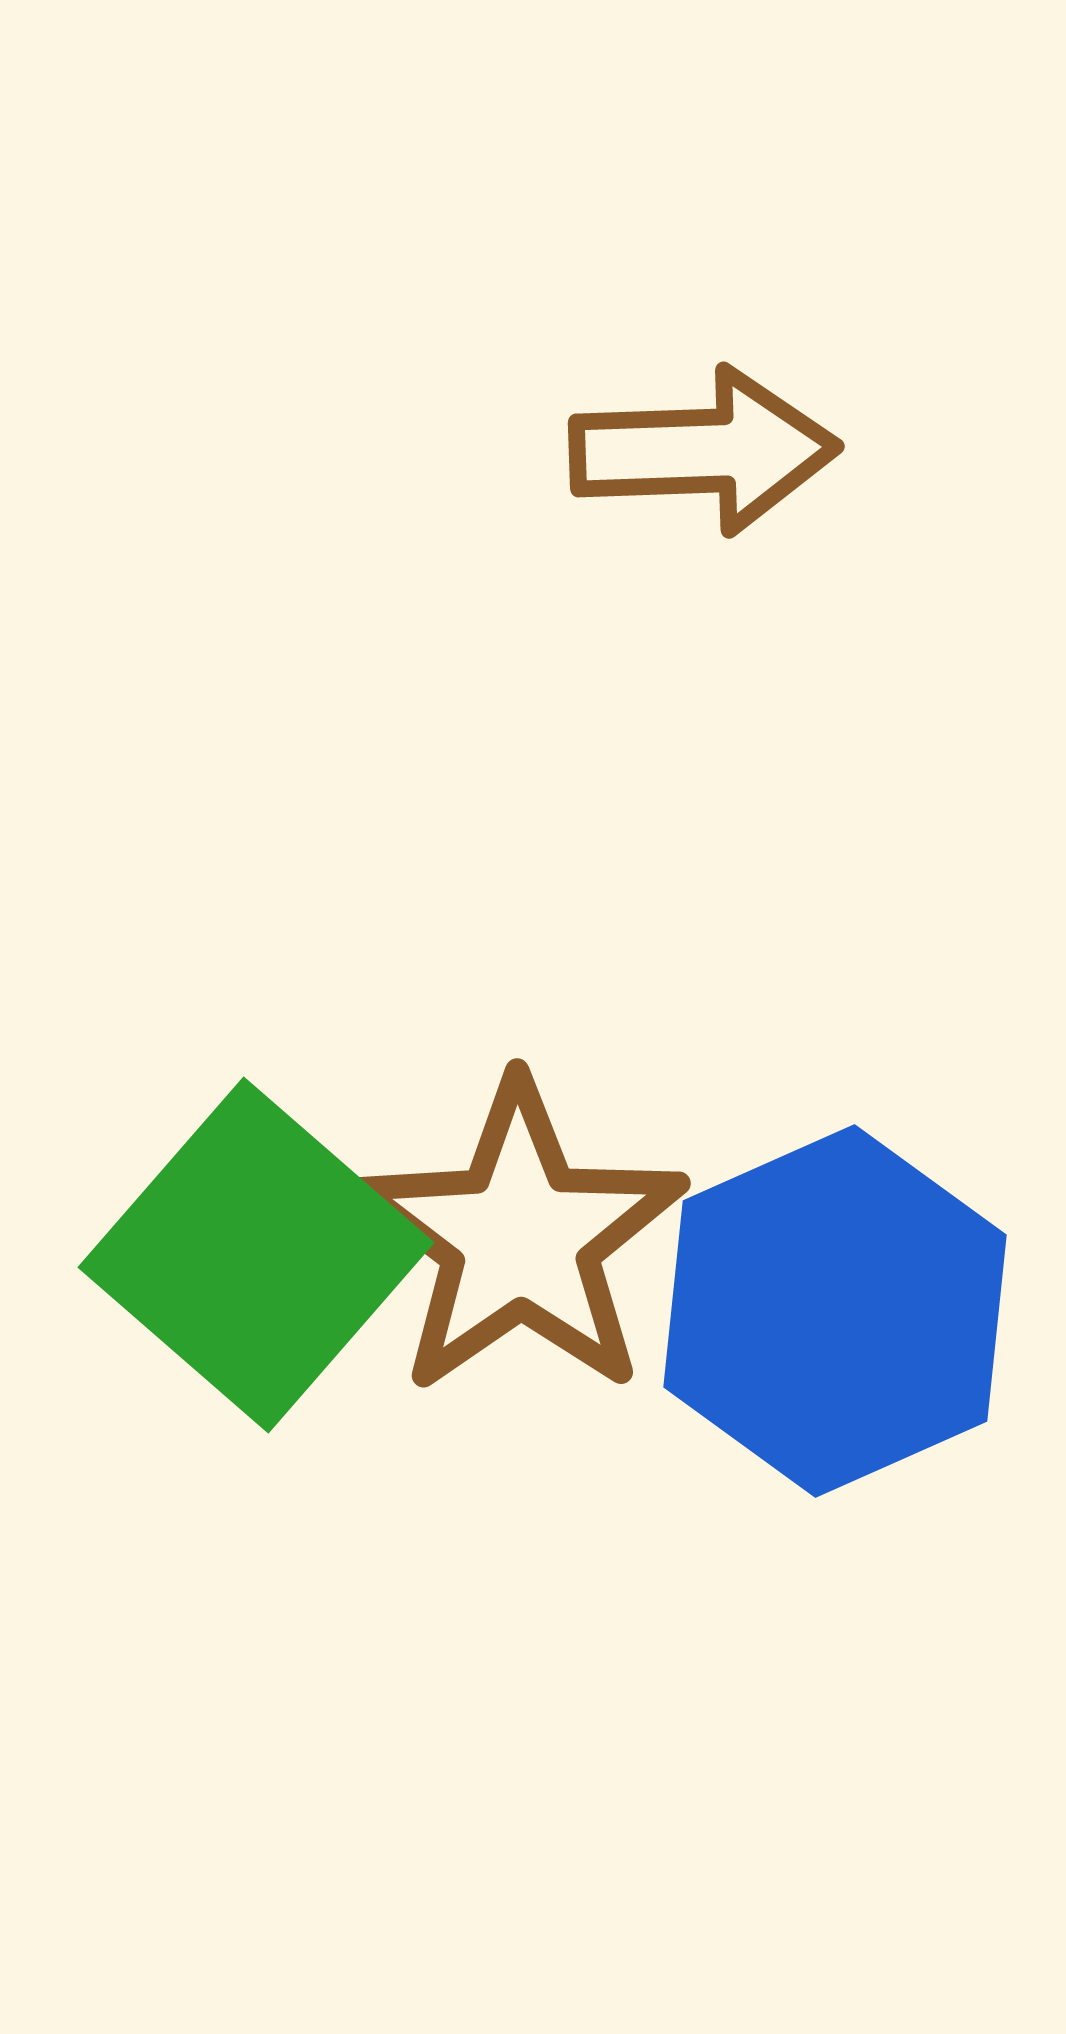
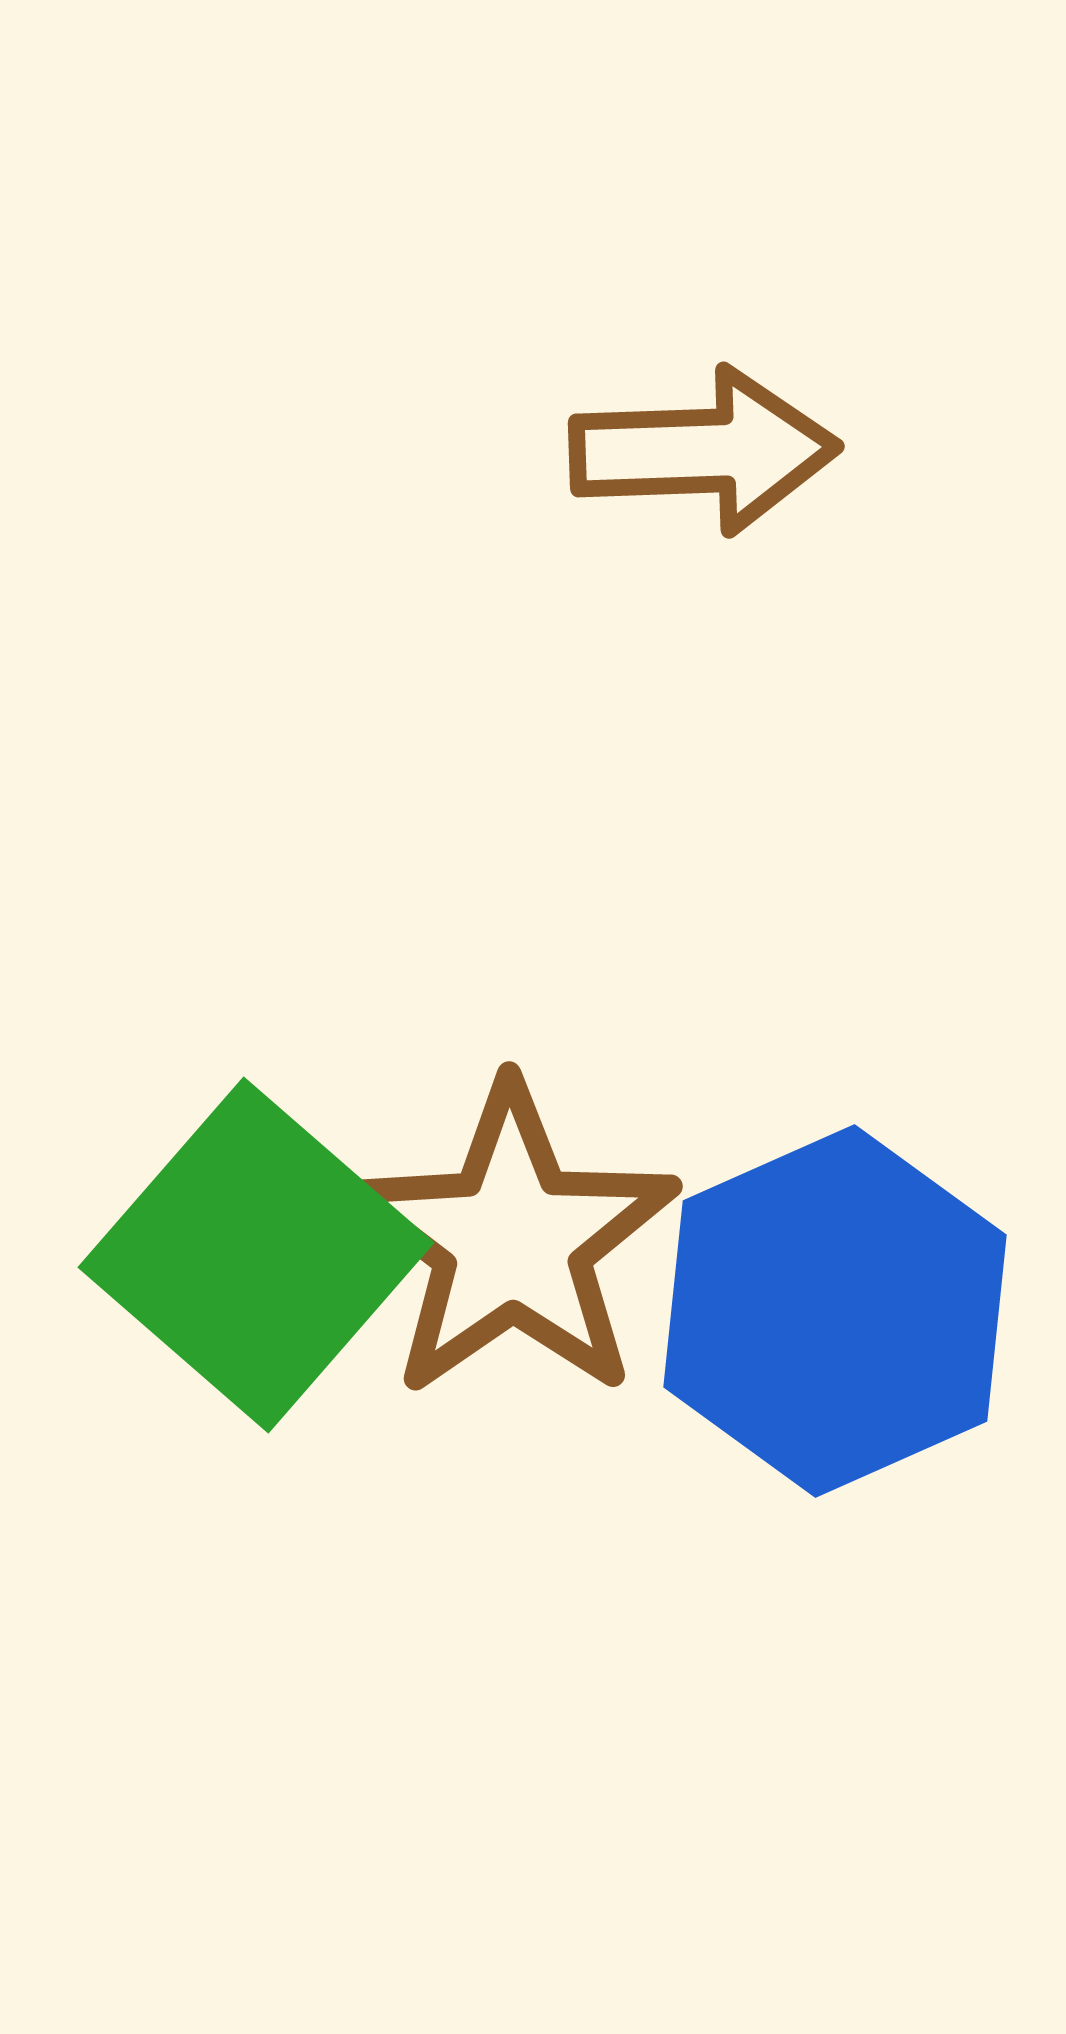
brown star: moved 8 px left, 3 px down
